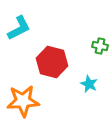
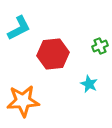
green cross: rotated 35 degrees counterclockwise
red hexagon: moved 1 px right, 8 px up; rotated 20 degrees counterclockwise
